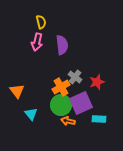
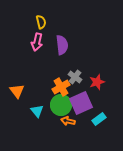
cyan triangle: moved 6 px right, 3 px up
cyan rectangle: rotated 40 degrees counterclockwise
